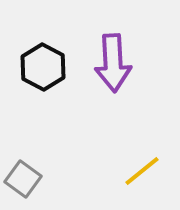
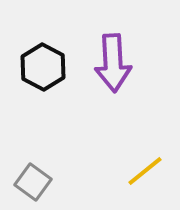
yellow line: moved 3 px right
gray square: moved 10 px right, 3 px down
